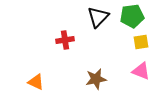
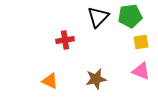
green pentagon: moved 2 px left
orange triangle: moved 14 px right, 1 px up
